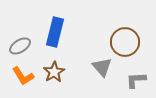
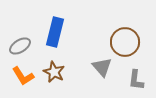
brown star: rotated 15 degrees counterclockwise
gray L-shape: rotated 80 degrees counterclockwise
